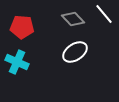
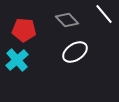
gray diamond: moved 6 px left, 1 px down
red pentagon: moved 2 px right, 3 px down
cyan cross: moved 2 px up; rotated 25 degrees clockwise
